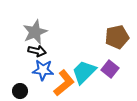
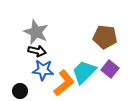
gray star: moved 1 px right; rotated 25 degrees counterclockwise
brown pentagon: moved 12 px left; rotated 20 degrees clockwise
